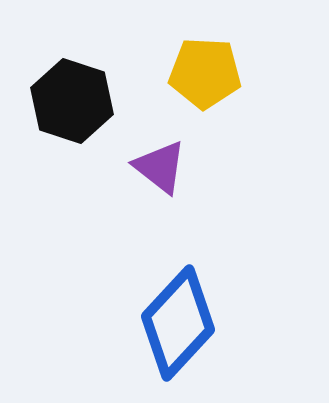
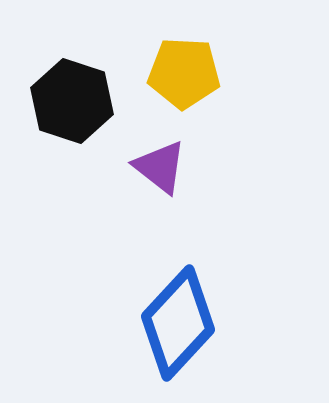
yellow pentagon: moved 21 px left
